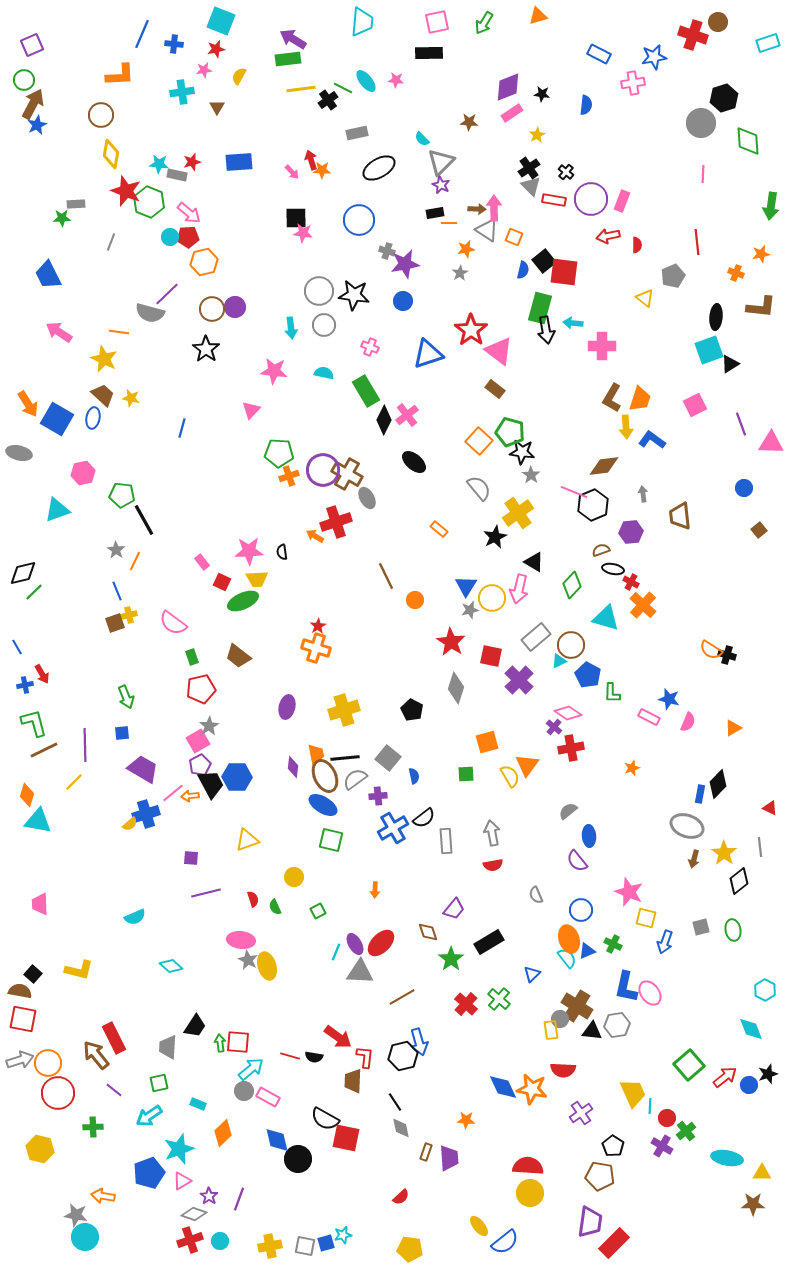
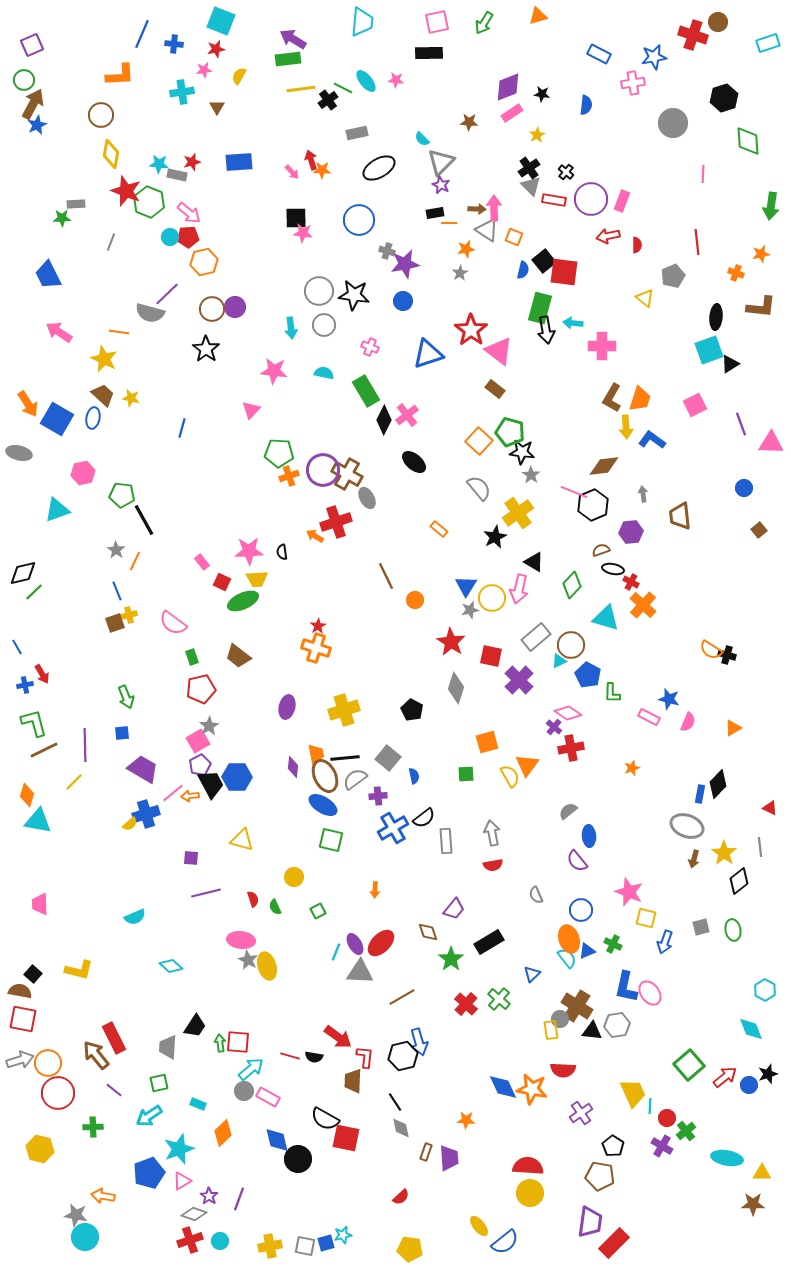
gray circle at (701, 123): moved 28 px left
yellow triangle at (247, 840): moved 5 px left; rotated 35 degrees clockwise
